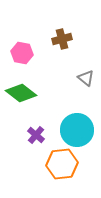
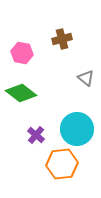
cyan circle: moved 1 px up
